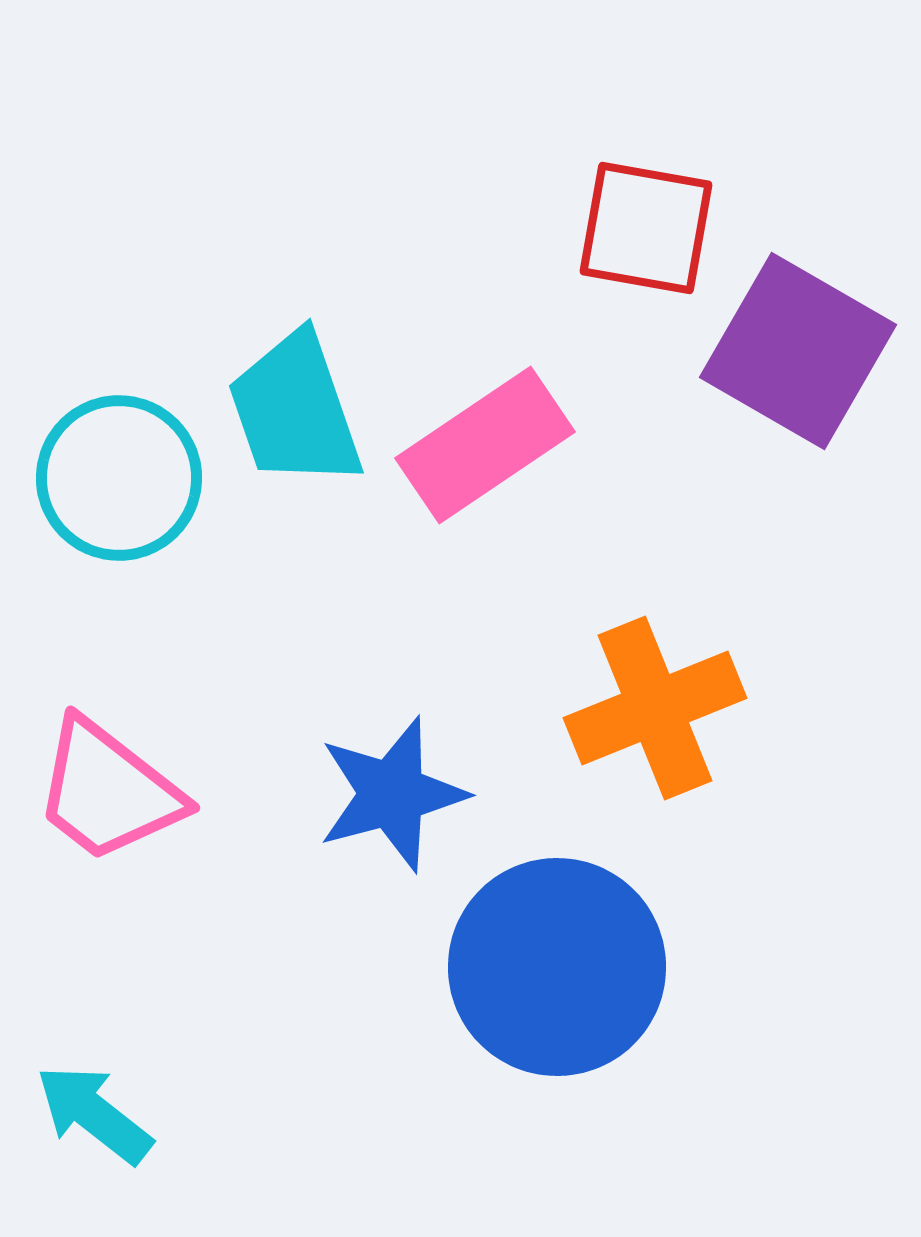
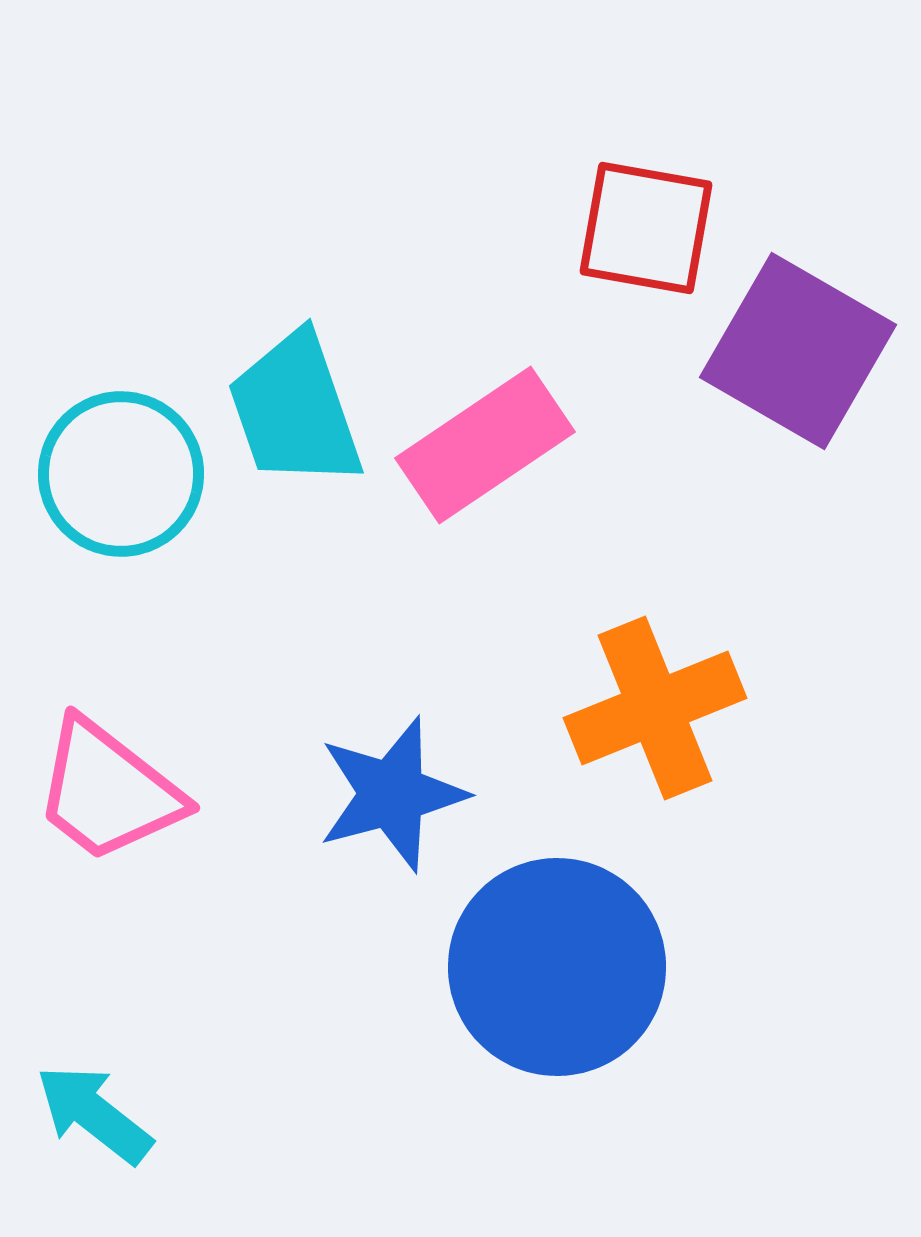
cyan circle: moved 2 px right, 4 px up
